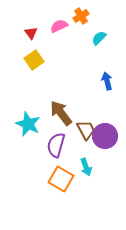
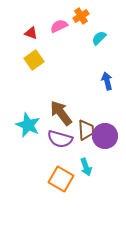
red triangle: rotated 32 degrees counterclockwise
cyan star: moved 1 px down
brown trapezoid: rotated 25 degrees clockwise
purple semicircle: moved 4 px right, 6 px up; rotated 90 degrees counterclockwise
